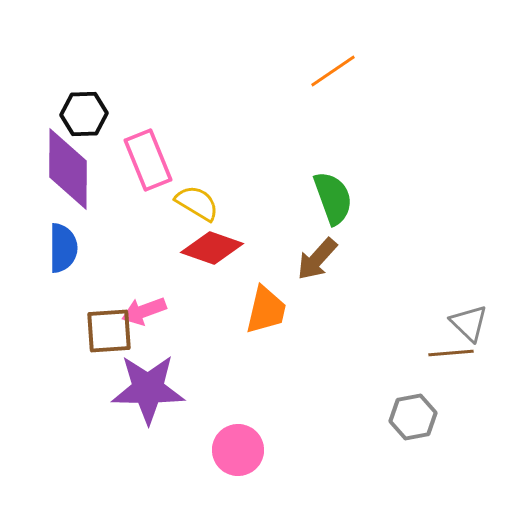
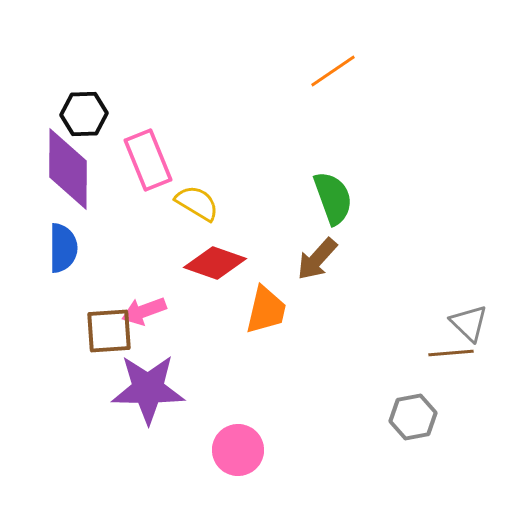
red diamond: moved 3 px right, 15 px down
